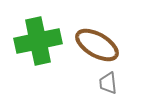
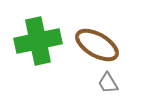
gray trapezoid: rotated 25 degrees counterclockwise
